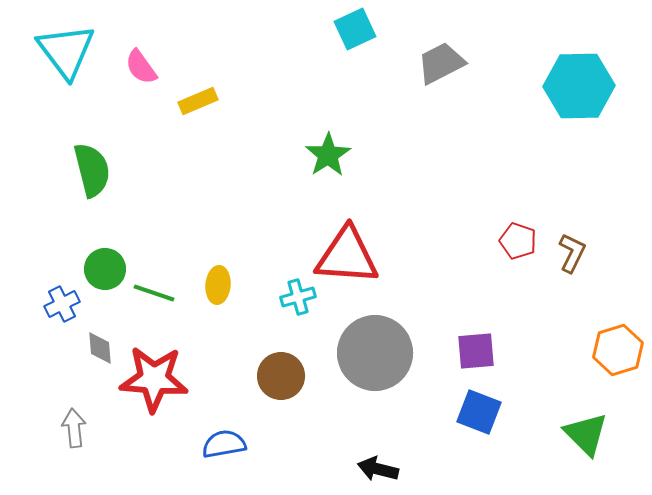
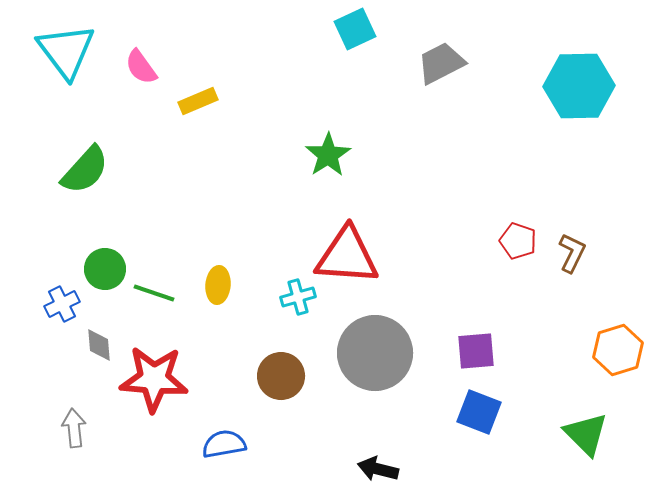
green semicircle: moved 7 px left; rotated 56 degrees clockwise
gray diamond: moved 1 px left, 3 px up
